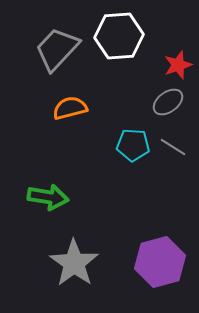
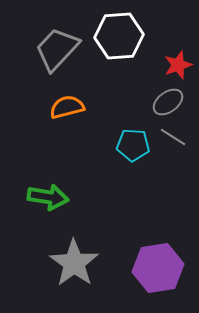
orange semicircle: moved 3 px left, 1 px up
gray line: moved 10 px up
purple hexagon: moved 2 px left, 6 px down; rotated 6 degrees clockwise
